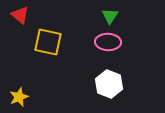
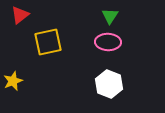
red triangle: rotated 42 degrees clockwise
yellow square: rotated 24 degrees counterclockwise
yellow star: moved 6 px left, 16 px up
